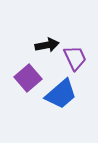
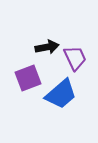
black arrow: moved 2 px down
purple square: rotated 20 degrees clockwise
